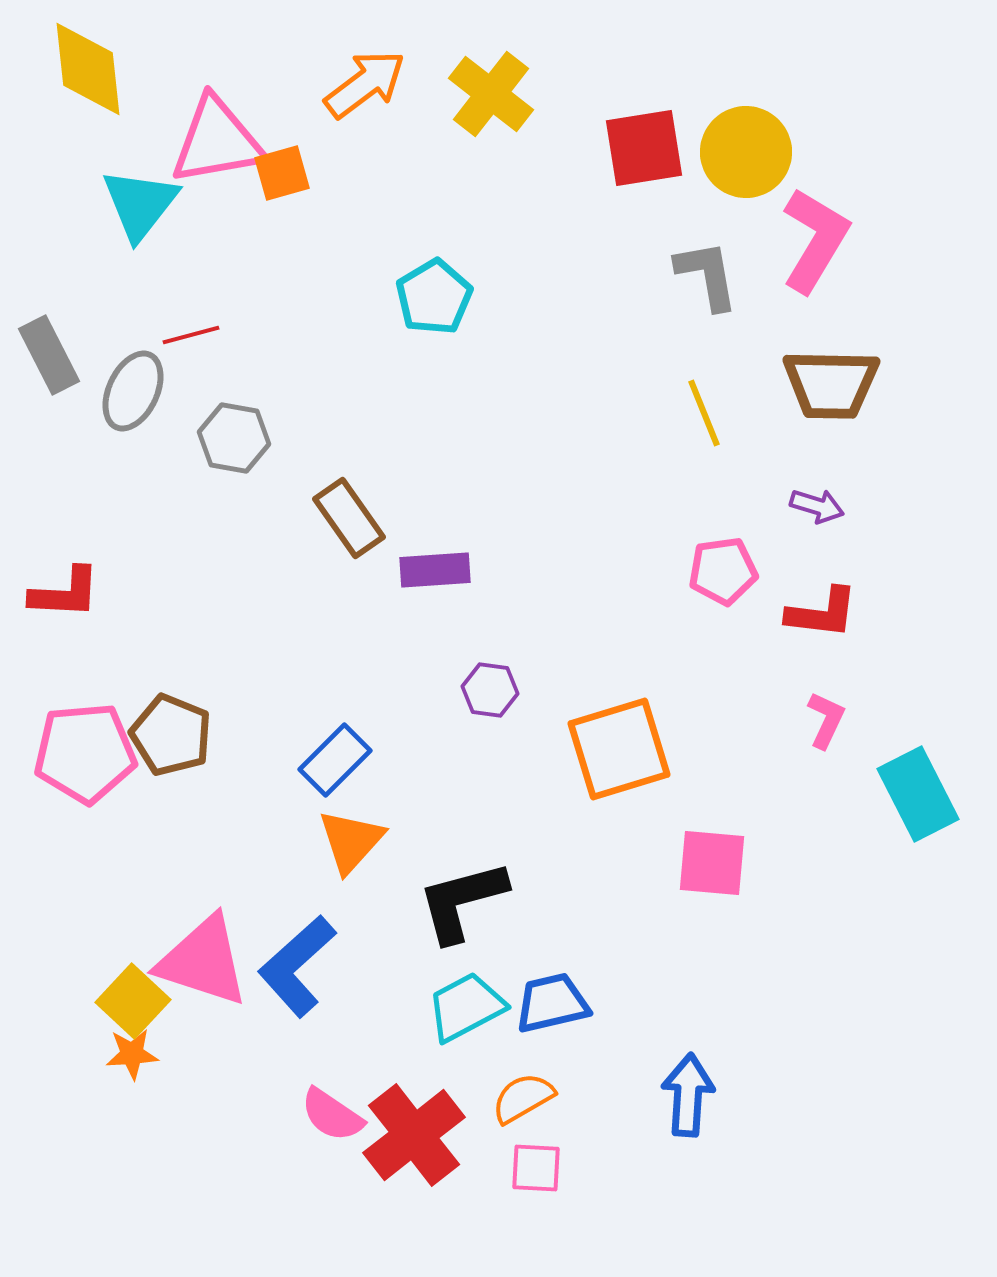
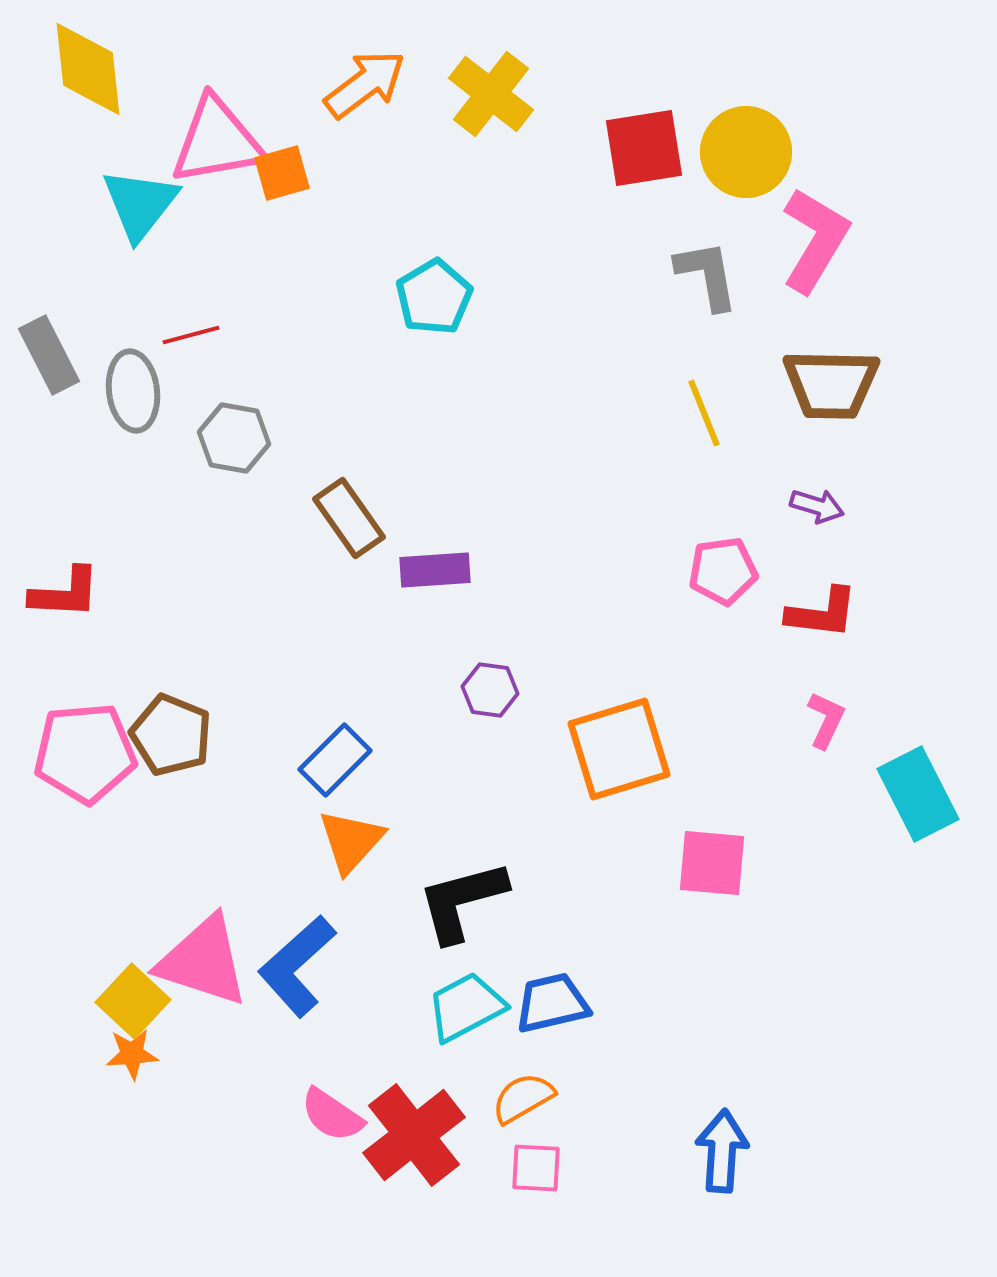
gray ellipse at (133, 391): rotated 32 degrees counterclockwise
blue arrow at (688, 1095): moved 34 px right, 56 px down
